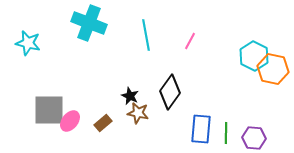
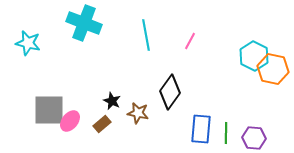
cyan cross: moved 5 px left
black star: moved 18 px left, 5 px down
brown rectangle: moved 1 px left, 1 px down
